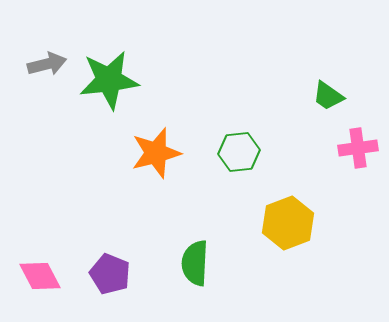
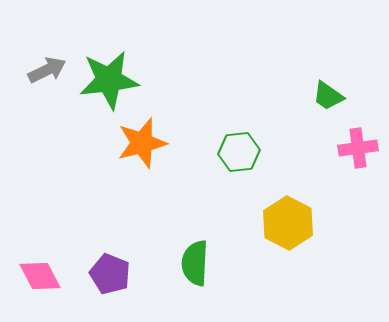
gray arrow: moved 6 px down; rotated 12 degrees counterclockwise
orange star: moved 14 px left, 10 px up
yellow hexagon: rotated 12 degrees counterclockwise
